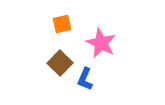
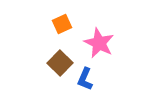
orange square: rotated 12 degrees counterclockwise
pink star: moved 2 px left
